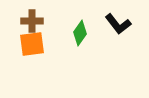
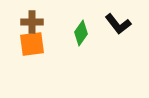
brown cross: moved 1 px down
green diamond: moved 1 px right
